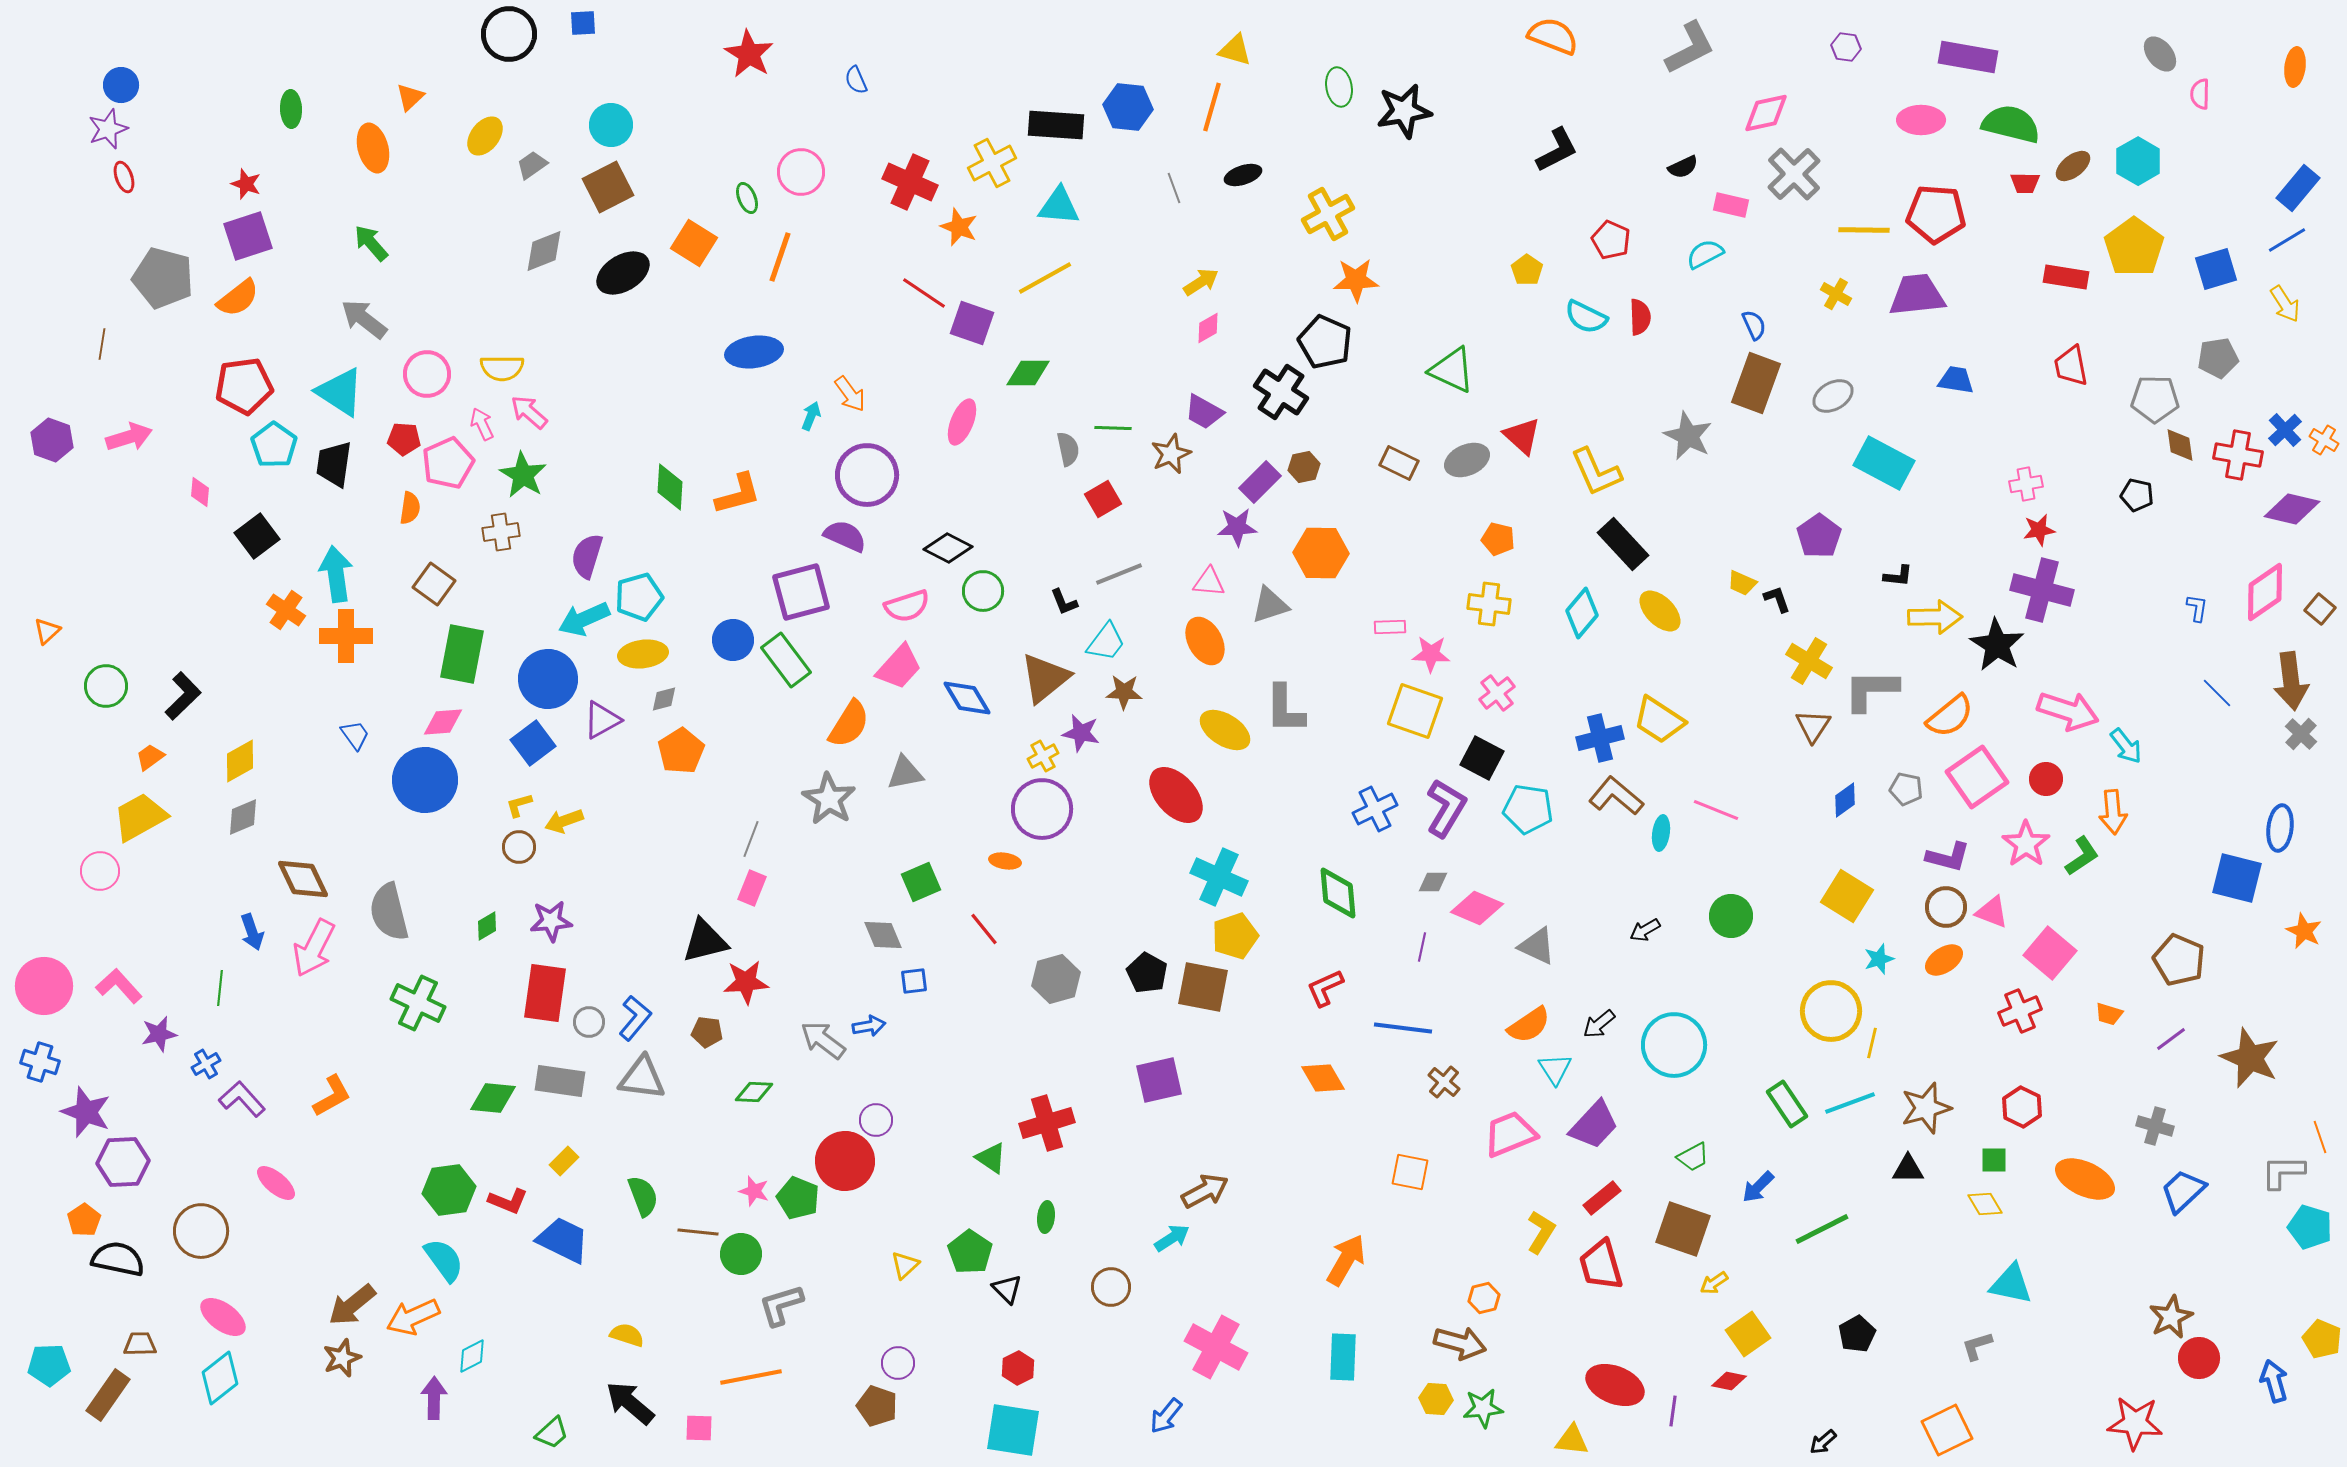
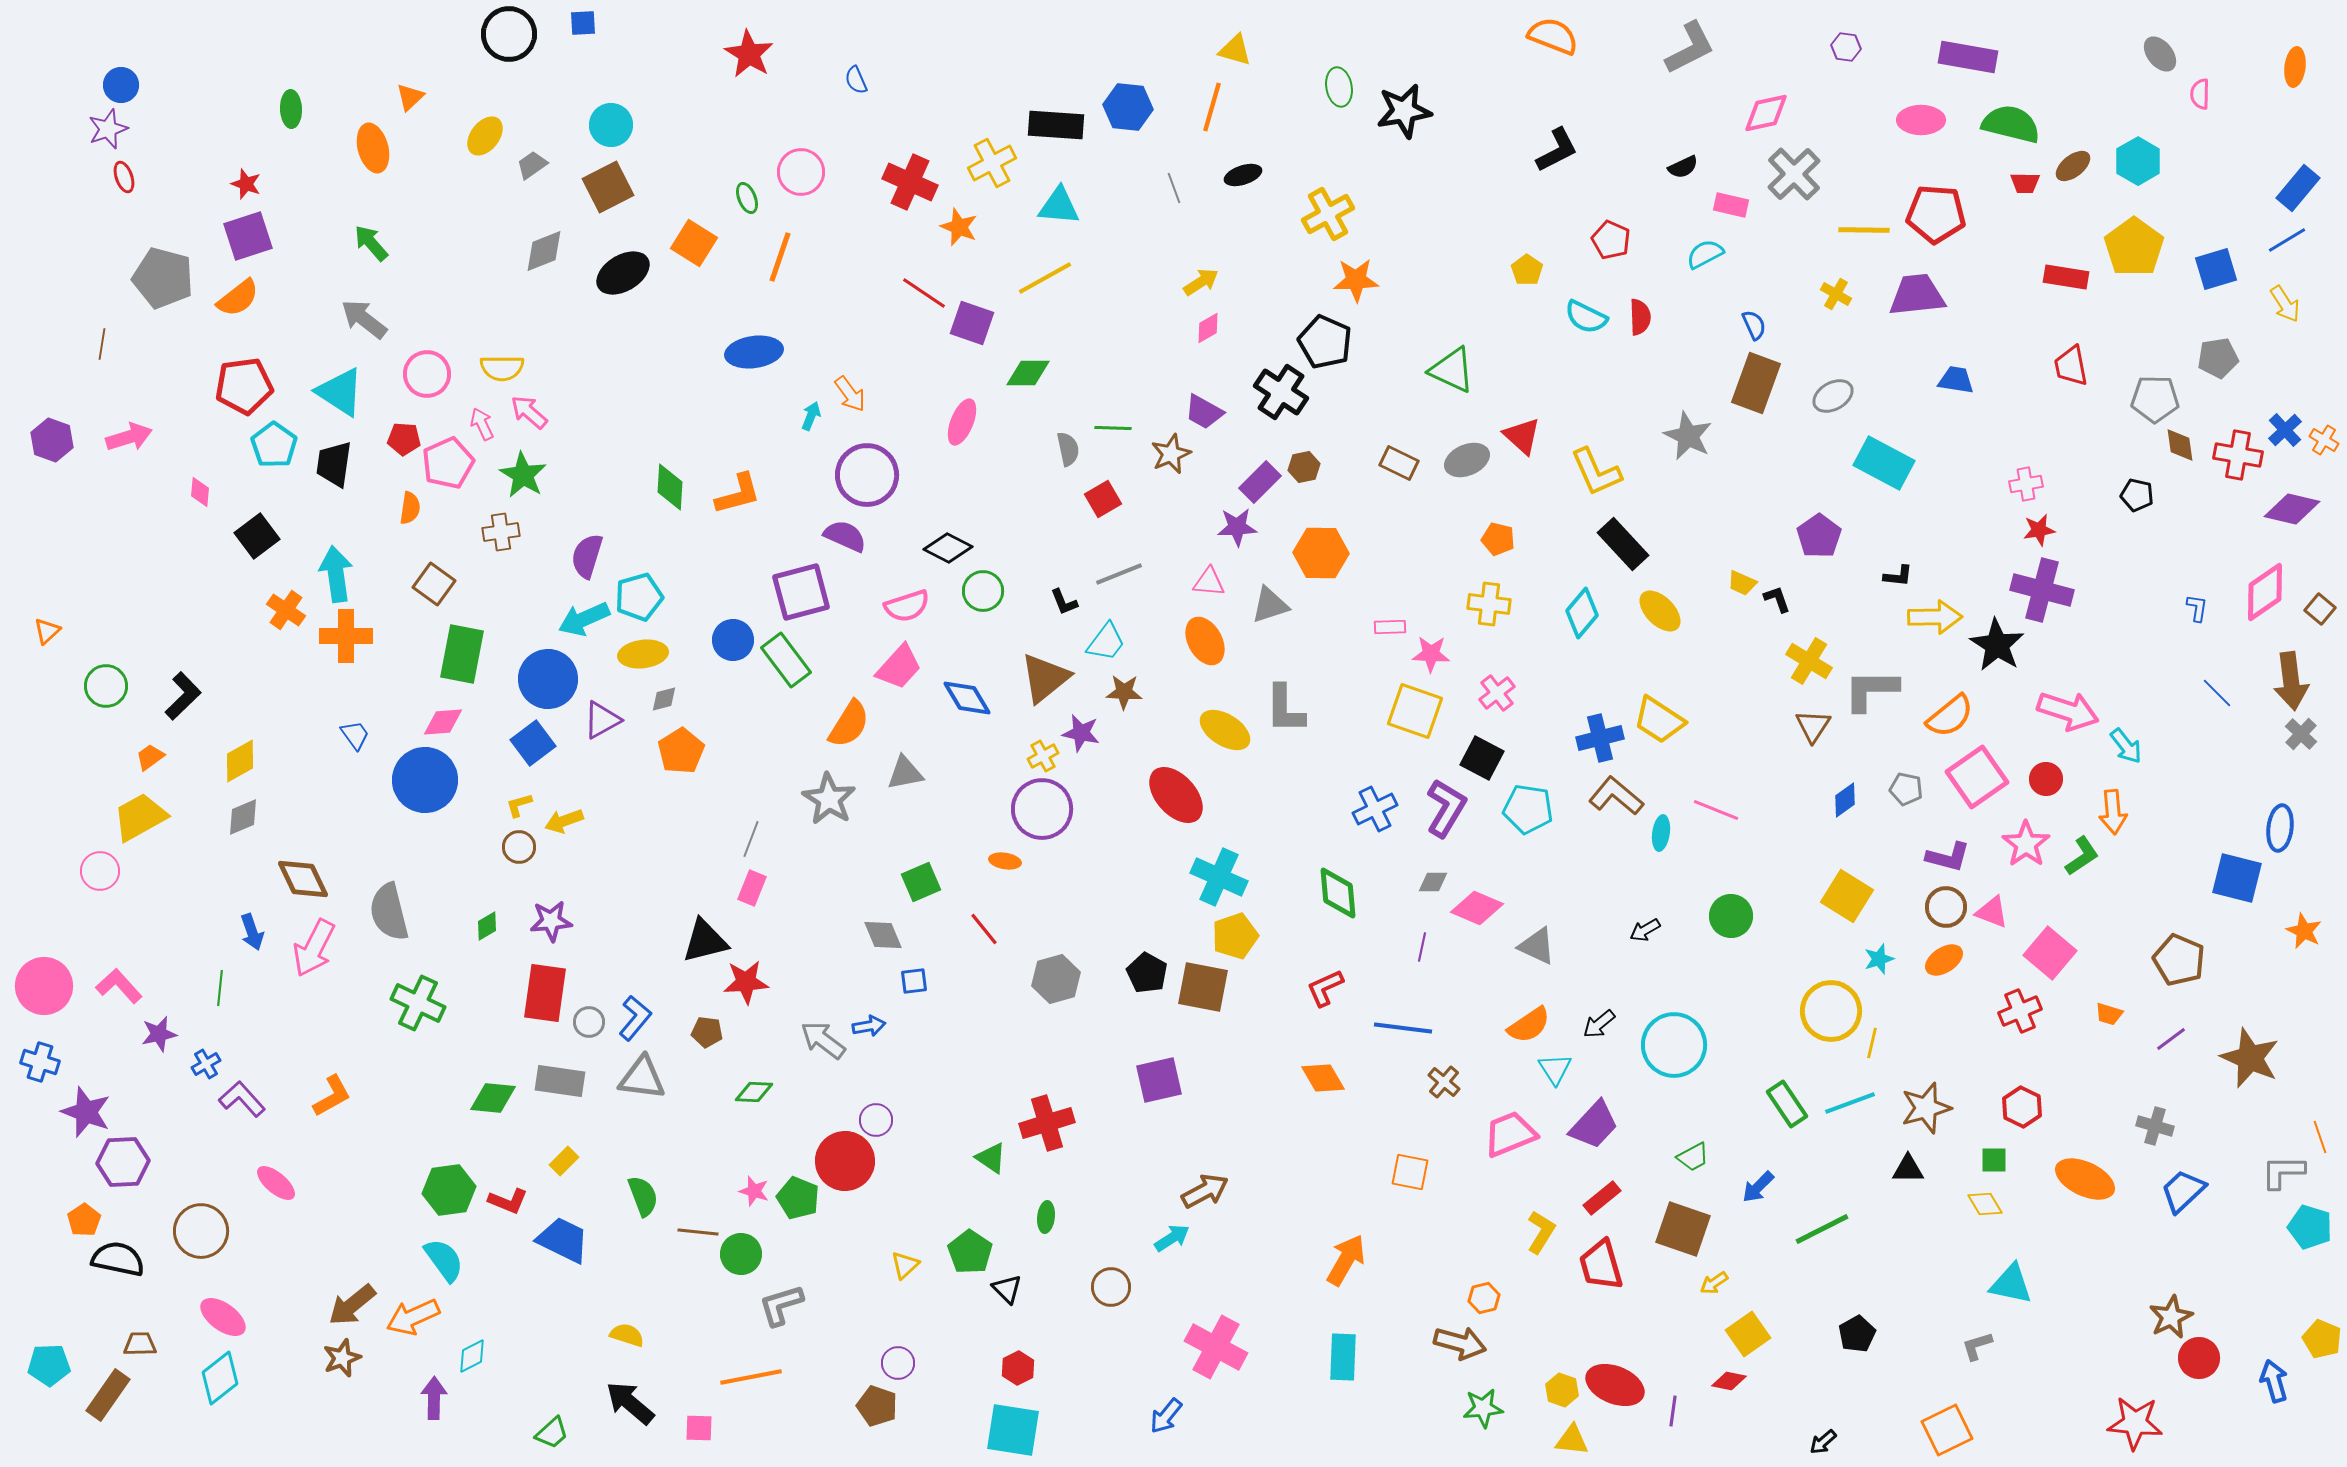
yellow hexagon at (1436, 1399): moved 126 px right, 9 px up; rotated 16 degrees clockwise
